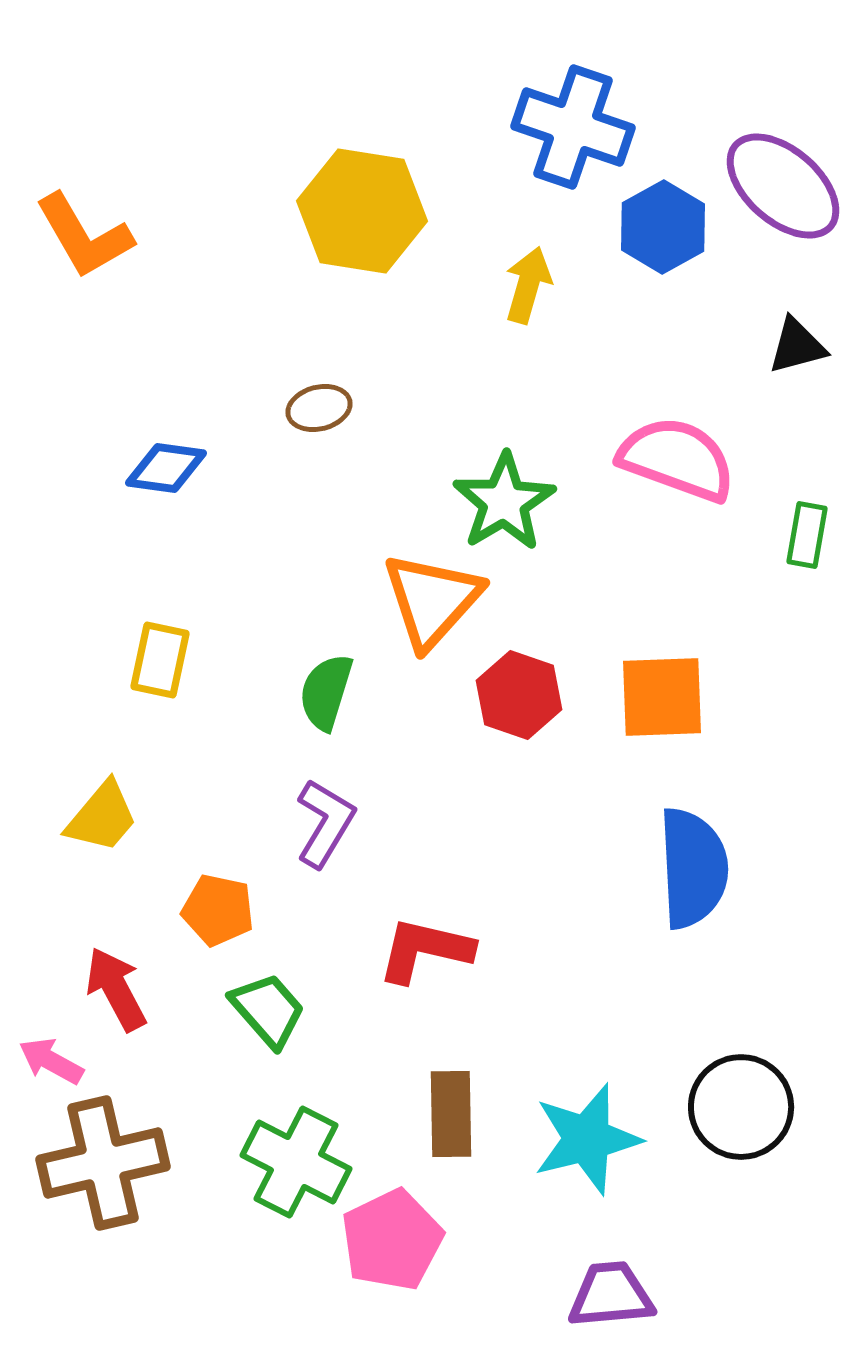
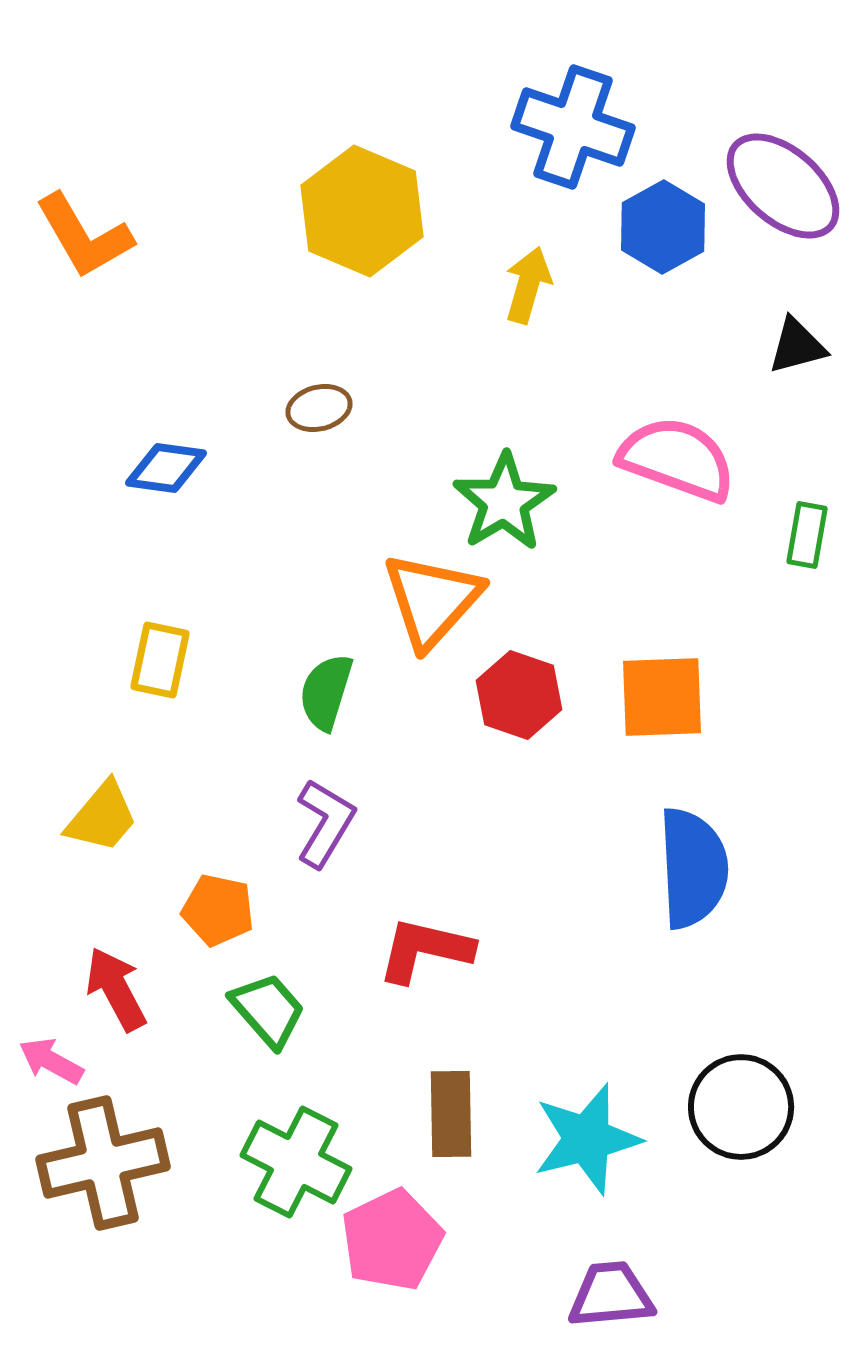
yellow hexagon: rotated 14 degrees clockwise
